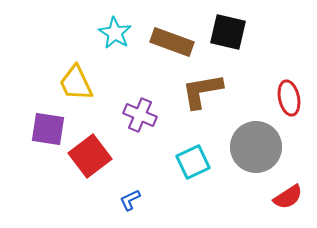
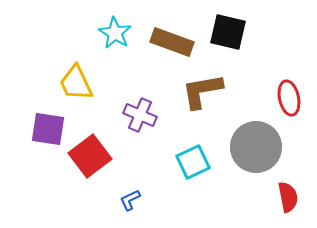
red semicircle: rotated 68 degrees counterclockwise
